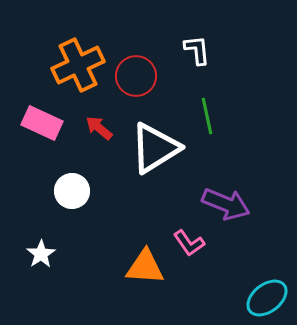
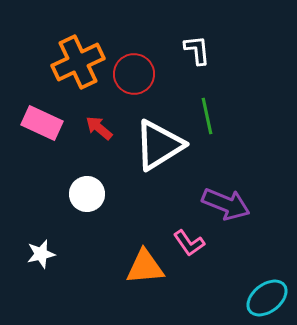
orange cross: moved 3 px up
red circle: moved 2 px left, 2 px up
white triangle: moved 4 px right, 3 px up
white circle: moved 15 px right, 3 px down
white star: rotated 20 degrees clockwise
orange triangle: rotated 9 degrees counterclockwise
